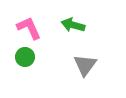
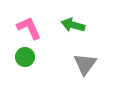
gray triangle: moved 1 px up
